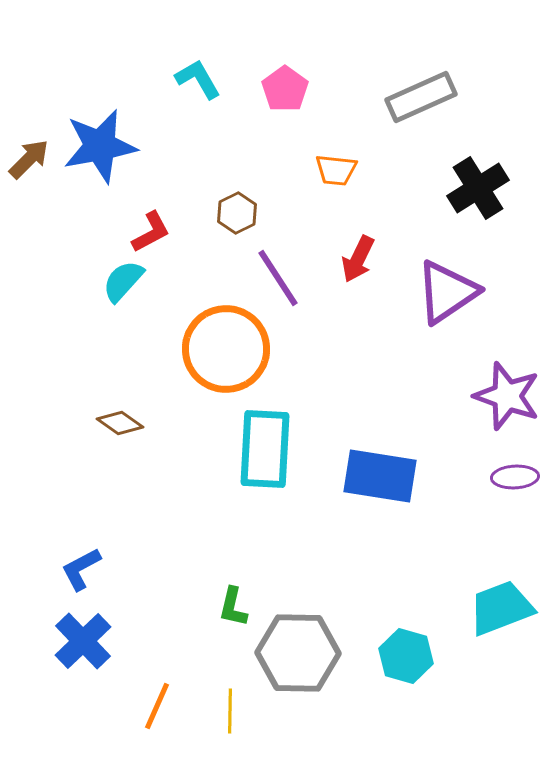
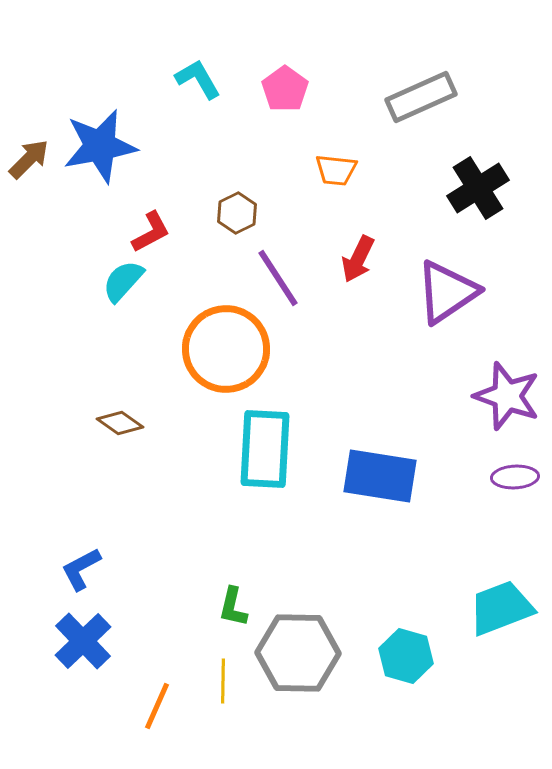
yellow line: moved 7 px left, 30 px up
